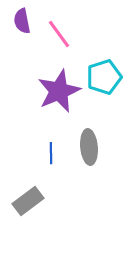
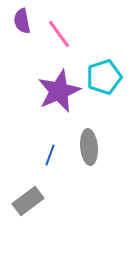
blue line: moved 1 px left, 2 px down; rotated 20 degrees clockwise
